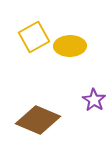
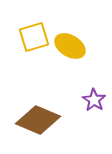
yellow square: rotated 12 degrees clockwise
yellow ellipse: rotated 32 degrees clockwise
